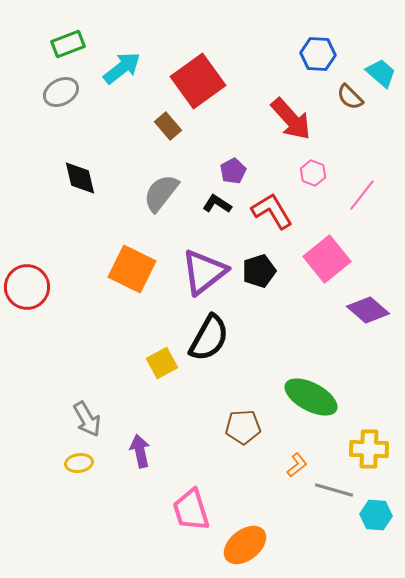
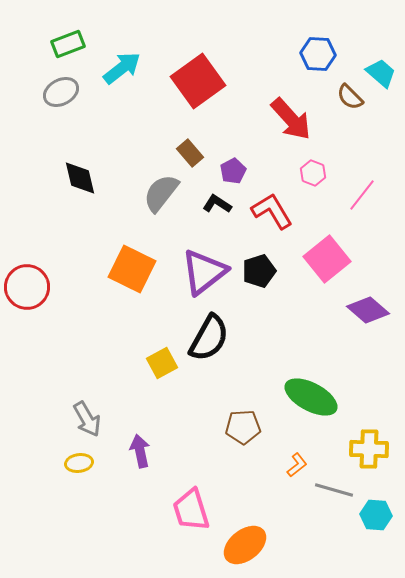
brown rectangle: moved 22 px right, 27 px down
